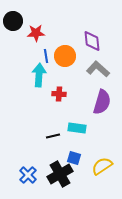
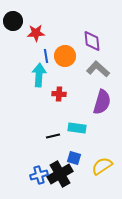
blue cross: moved 11 px right; rotated 30 degrees clockwise
